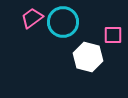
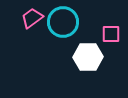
pink square: moved 2 px left, 1 px up
white hexagon: rotated 16 degrees counterclockwise
